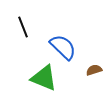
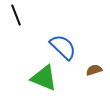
black line: moved 7 px left, 12 px up
